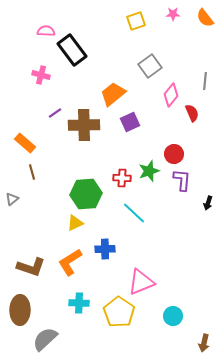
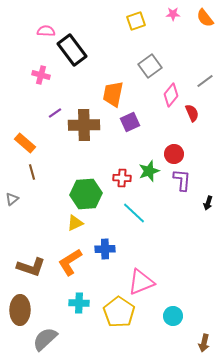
gray line: rotated 48 degrees clockwise
orange trapezoid: rotated 40 degrees counterclockwise
